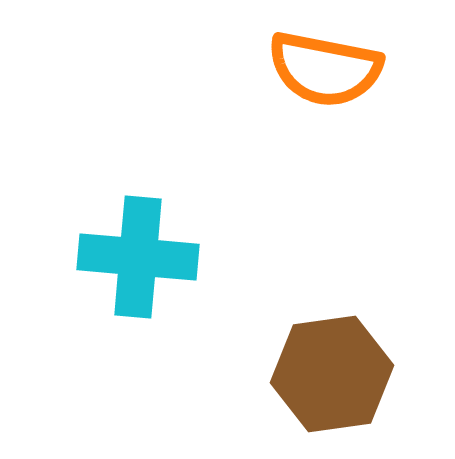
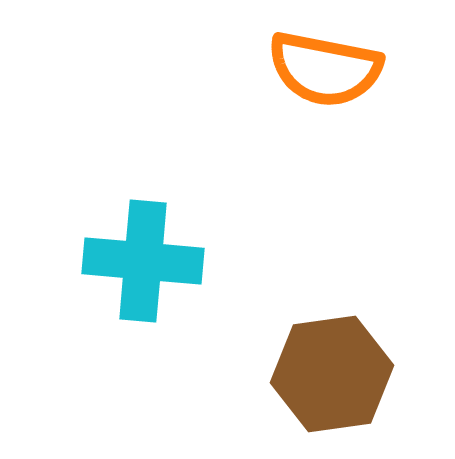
cyan cross: moved 5 px right, 4 px down
